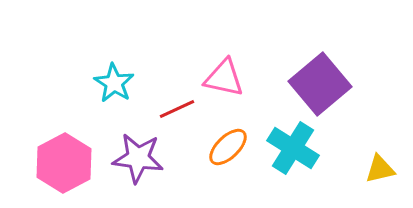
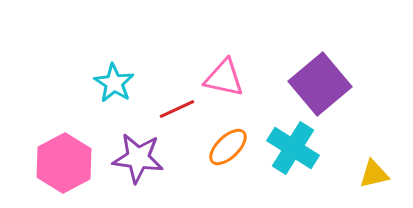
yellow triangle: moved 6 px left, 5 px down
